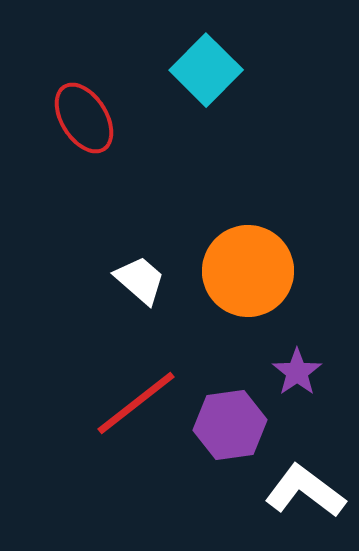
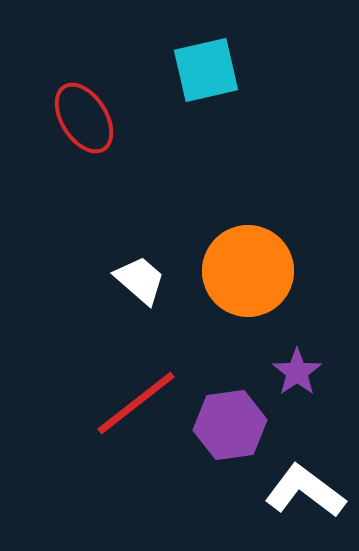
cyan square: rotated 32 degrees clockwise
